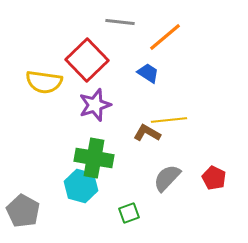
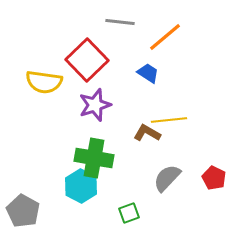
cyan hexagon: rotated 12 degrees clockwise
